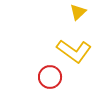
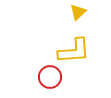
yellow L-shape: rotated 40 degrees counterclockwise
